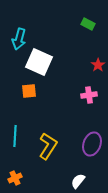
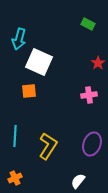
red star: moved 2 px up
